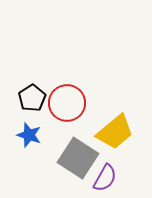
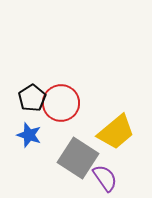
red circle: moved 6 px left
yellow trapezoid: moved 1 px right
purple semicircle: rotated 64 degrees counterclockwise
